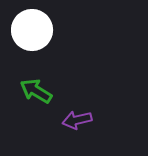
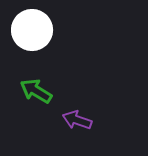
purple arrow: rotated 32 degrees clockwise
